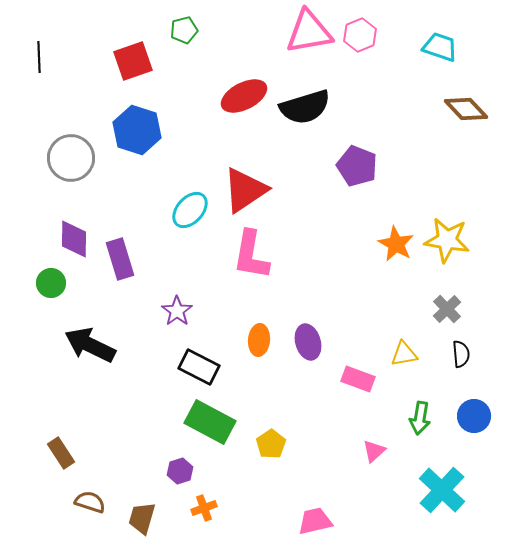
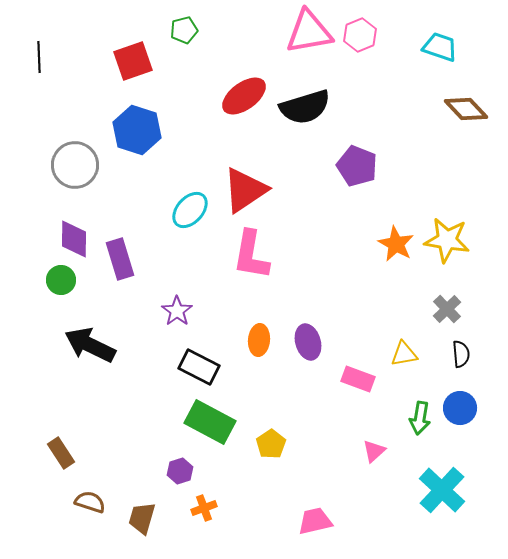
red ellipse at (244, 96): rotated 9 degrees counterclockwise
gray circle at (71, 158): moved 4 px right, 7 px down
green circle at (51, 283): moved 10 px right, 3 px up
blue circle at (474, 416): moved 14 px left, 8 px up
